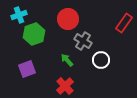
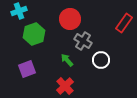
cyan cross: moved 4 px up
red circle: moved 2 px right
